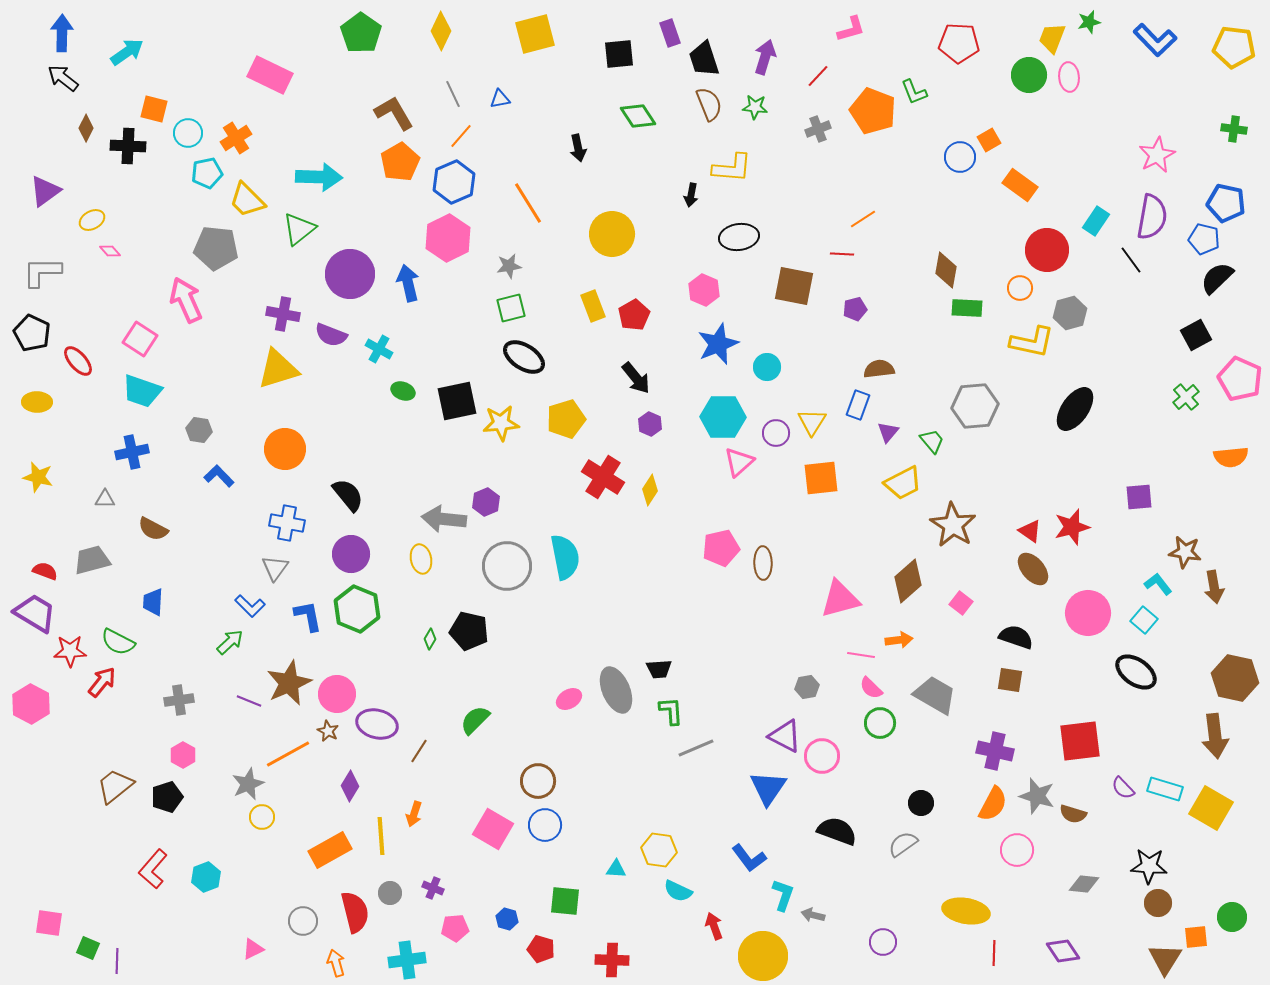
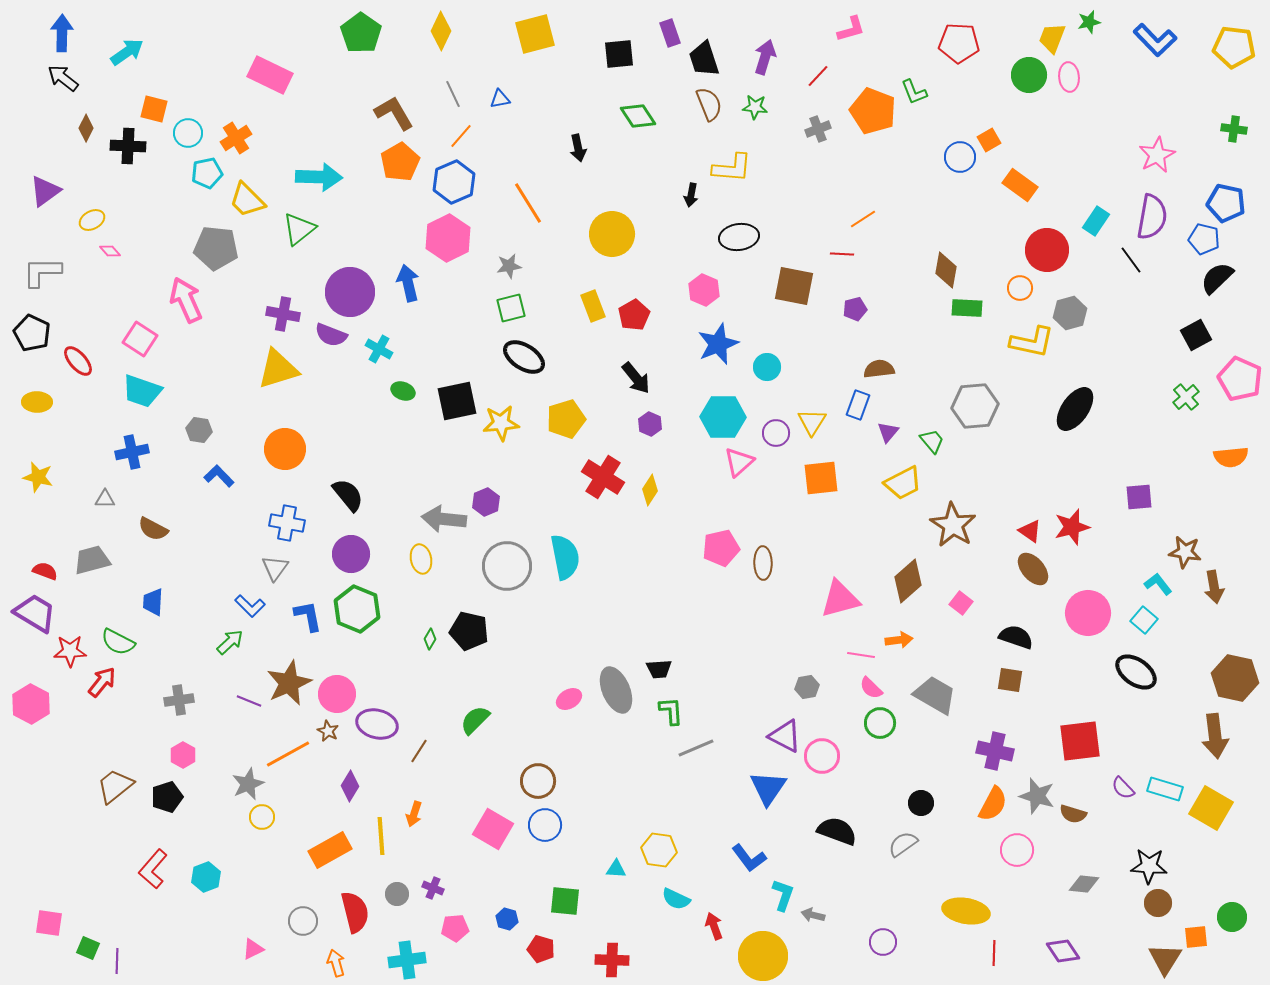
purple circle at (350, 274): moved 18 px down
cyan semicircle at (678, 891): moved 2 px left, 8 px down
gray circle at (390, 893): moved 7 px right, 1 px down
